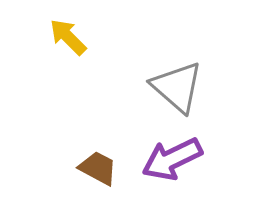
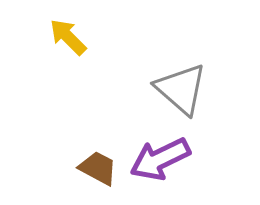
gray triangle: moved 4 px right, 2 px down
purple arrow: moved 12 px left
